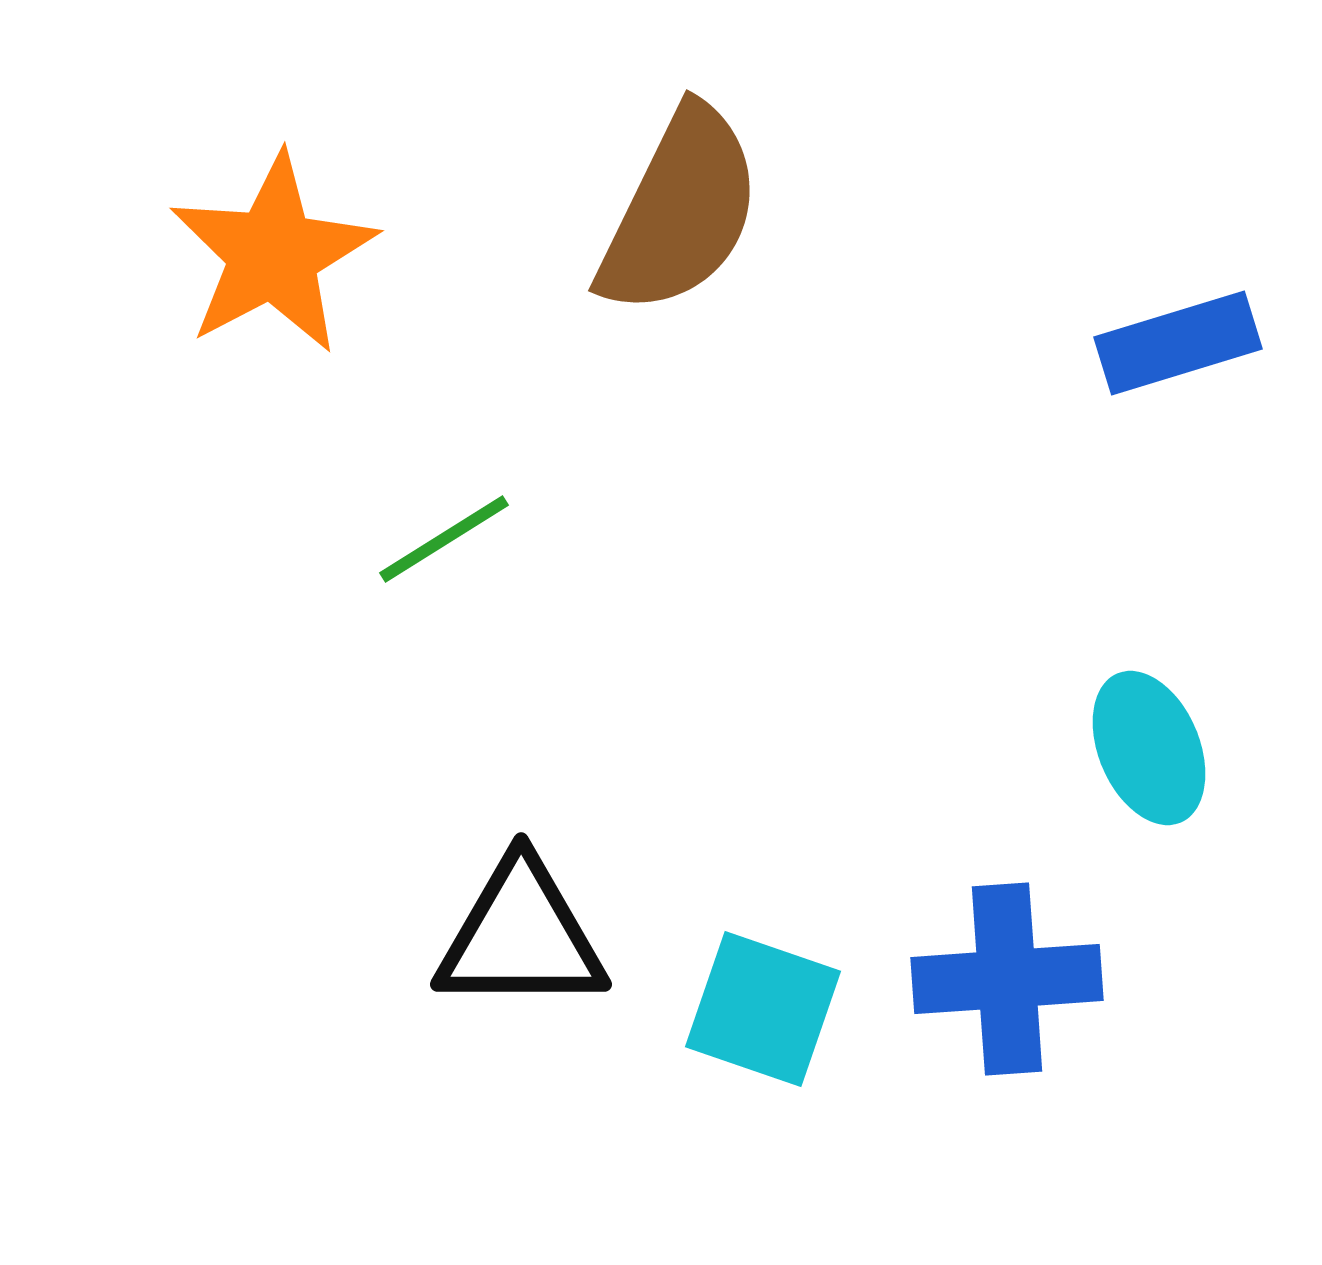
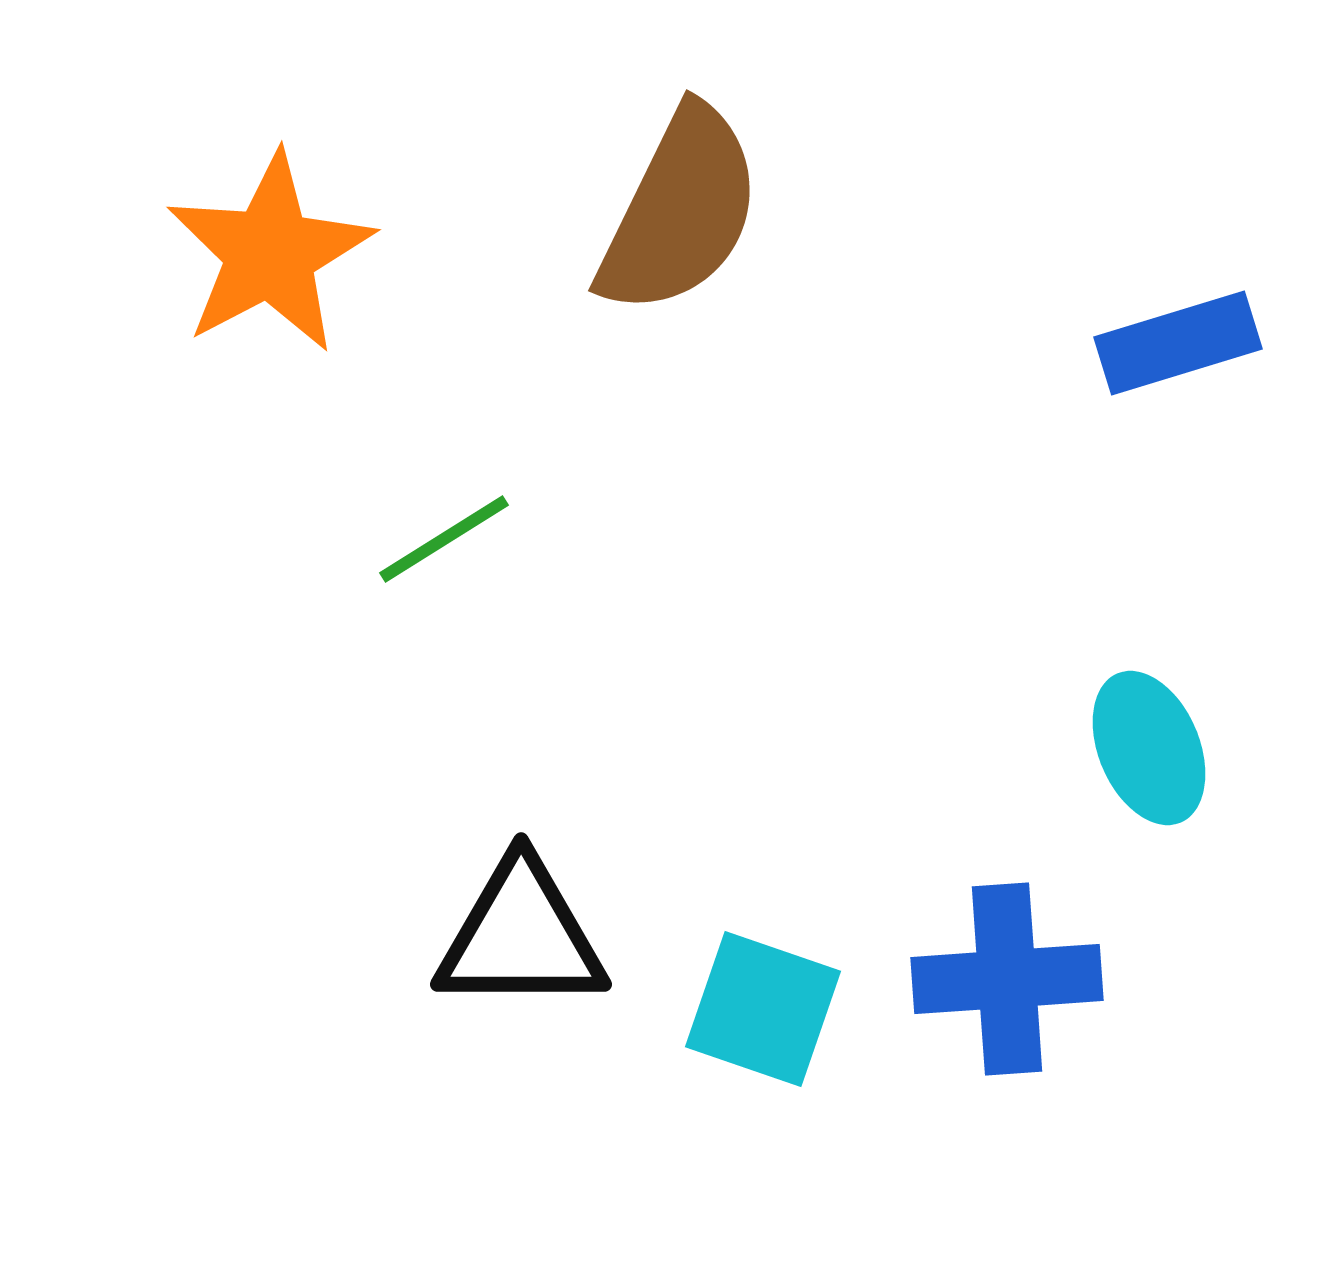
orange star: moved 3 px left, 1 px up
